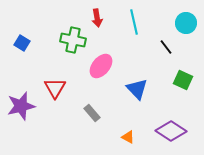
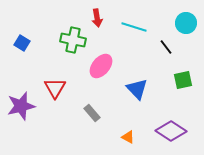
cyan line: moved 5 px down; rotated 60 degrees counterclockwise
green square: rotated 36 degrees counterclockwise
